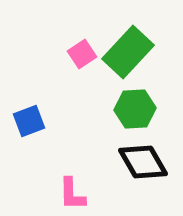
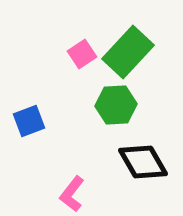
green hexagon: moved 19 px left, 4 px up
pink L-shape: rotated 39 degrees clockwise
